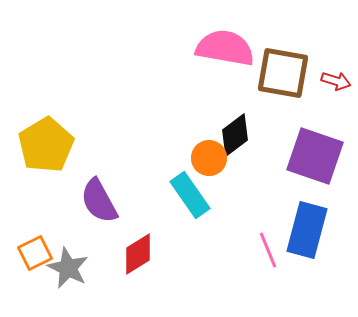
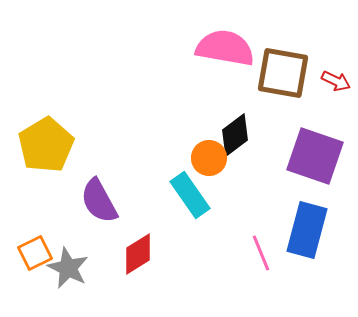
red arrow: rotated 8 degrees clockwise
pink line: moved 7 px left, 3 px down
